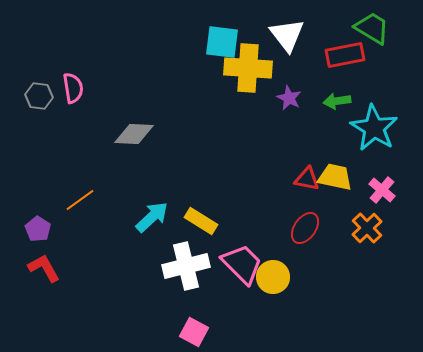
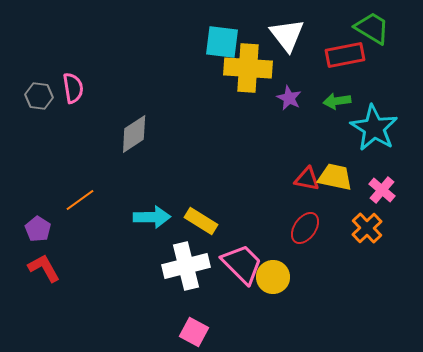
gray diamond: rotated 36 degrees counterclockwise
cyan arrow: rotated 42 degrees clockwise
